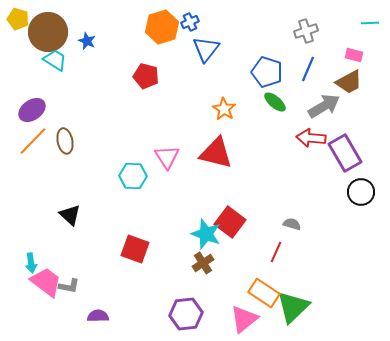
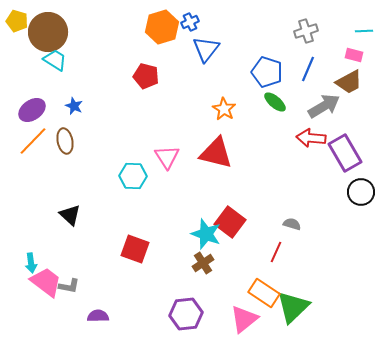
yellow pentagon at (18, 19): moved 1 px left, 2 px down
cyan line at (370, 23): moved 6 px left, 8 px down
blue star at (87, 41): moved 13 px left, 65 px down
